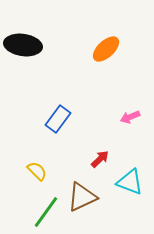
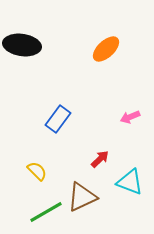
black ellipse: moved 1 px left
green line: rotated 24 degrees clockwise
